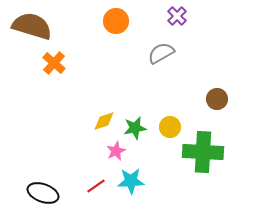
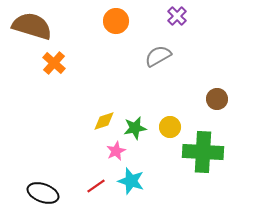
gray semicircle: moved 3 px left, 3 px down
cyan star: rotated 20 degrees clockwise
